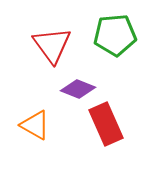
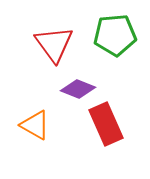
red triangle: moved 2 px right, 1 px up
